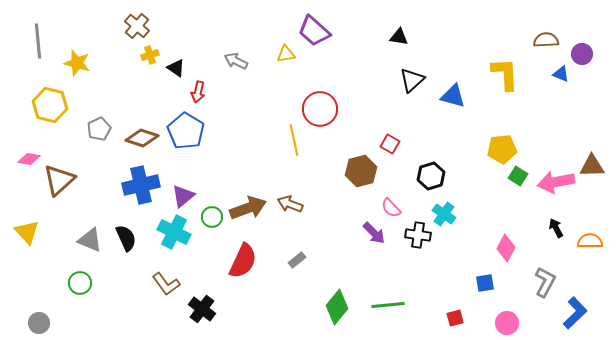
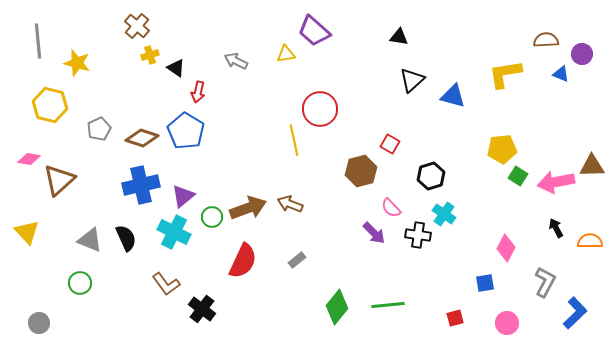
yellow L-shape at (505, 74): rotated 96 degrees counterclockwise
